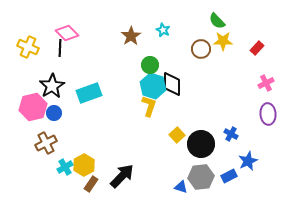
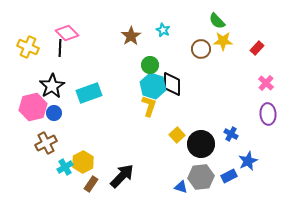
pink cross: rotated 21 degrees counterclockwise
yellow hexagon: moved 1 px left, 3 px up
